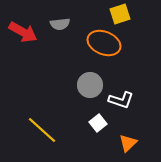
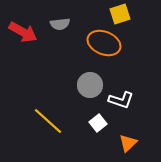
yellow line: moved 6 px right, 9 px up
